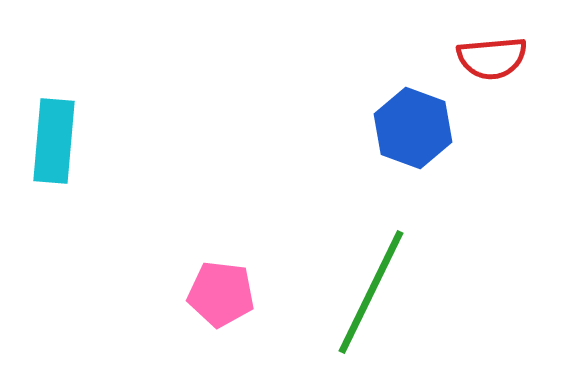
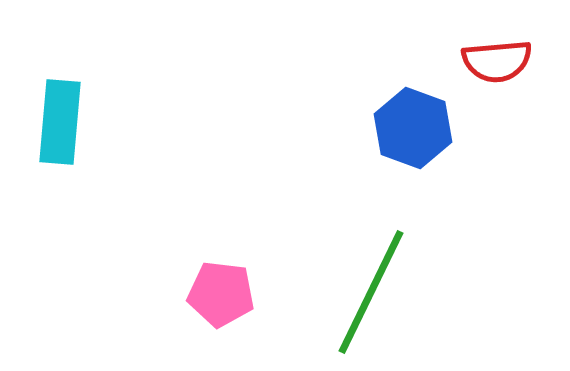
red semicircle: moved 5 px right, 3 px down
cyan rectangle: moved 6 px right, 19 px up
